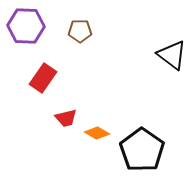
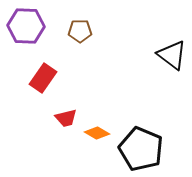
black pentagon: moved 1 px left, 1 px up; rotated 12 degrees counterclockwise
